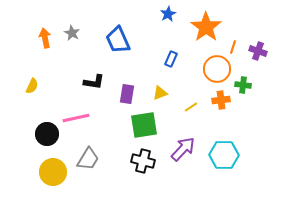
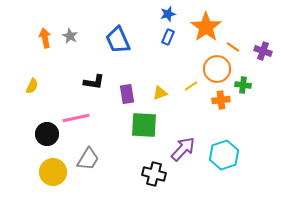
blue star: rotated 14 degrees clockwise
gray star: moved 2 px left, 3 px down
orange line: rotated 72 degrees counterclockwise
purple cross: moved 5 px right
blue rectangle: moved 3 px left, 22 px up
purple rectangle: rotated 18 degrees counterclockwise
yellow line: moved 21 px up
green square: rotated 12 degrees clockwise
cyan hexagon: rotated 20 degrees counterclockwise
black cross: moved 11 px right, 13 px down
